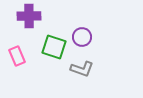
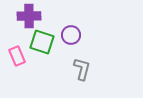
purple circle: moved 11 px left, 2 px up
green square: moved 12 px left, 5 px up
gray L-shape: rotated 95 degrees counterclockwise
